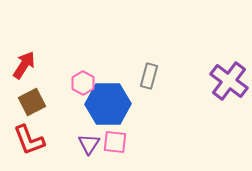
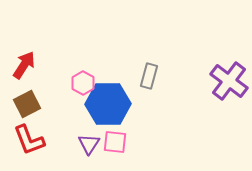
brown square: moved 5 px left, 2 px down
